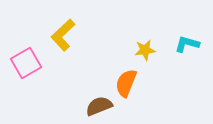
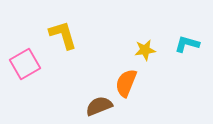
yellow L-shape: rotated 116 degrees clockwise
pink square: moved 1 px left, 1 px down
